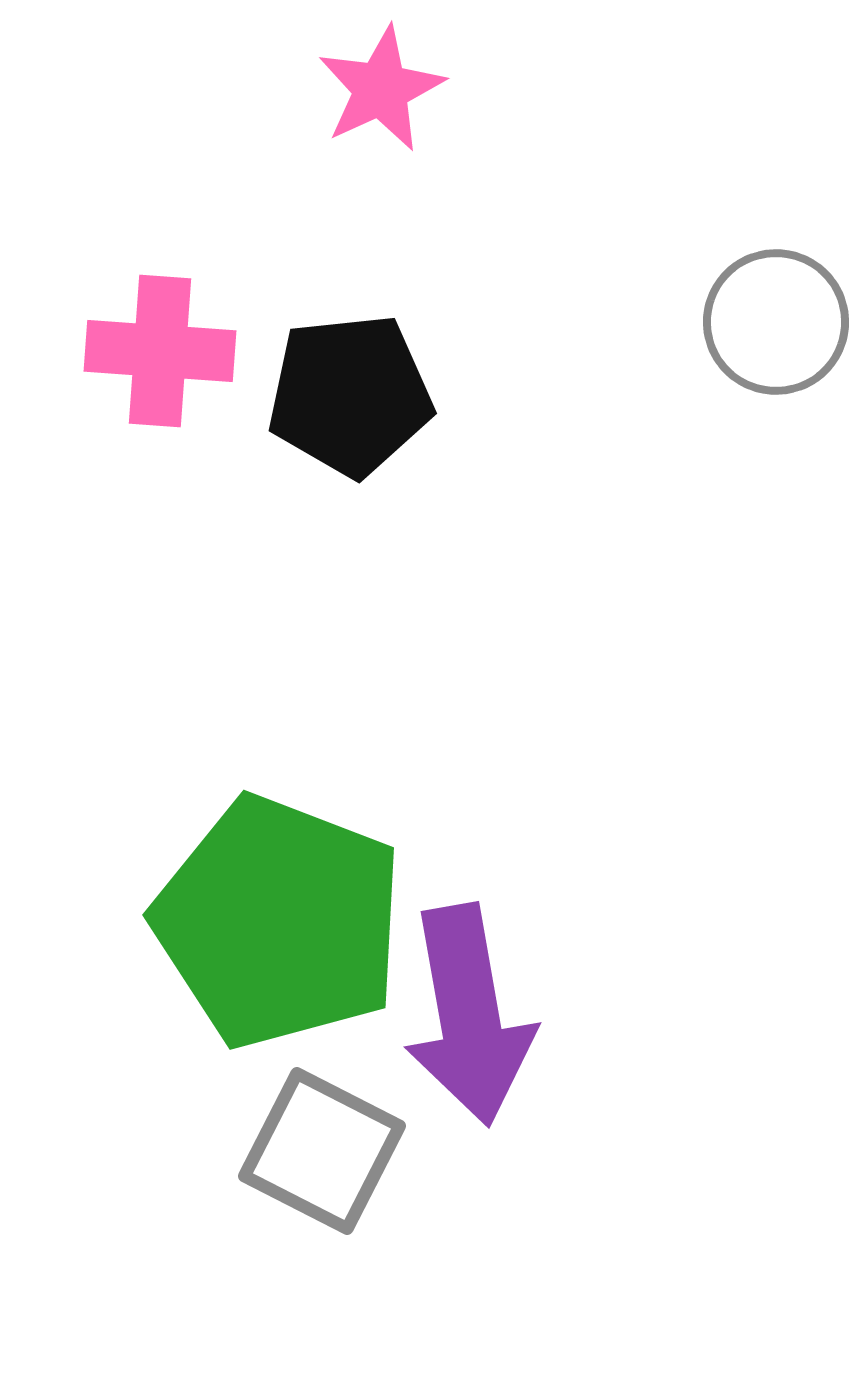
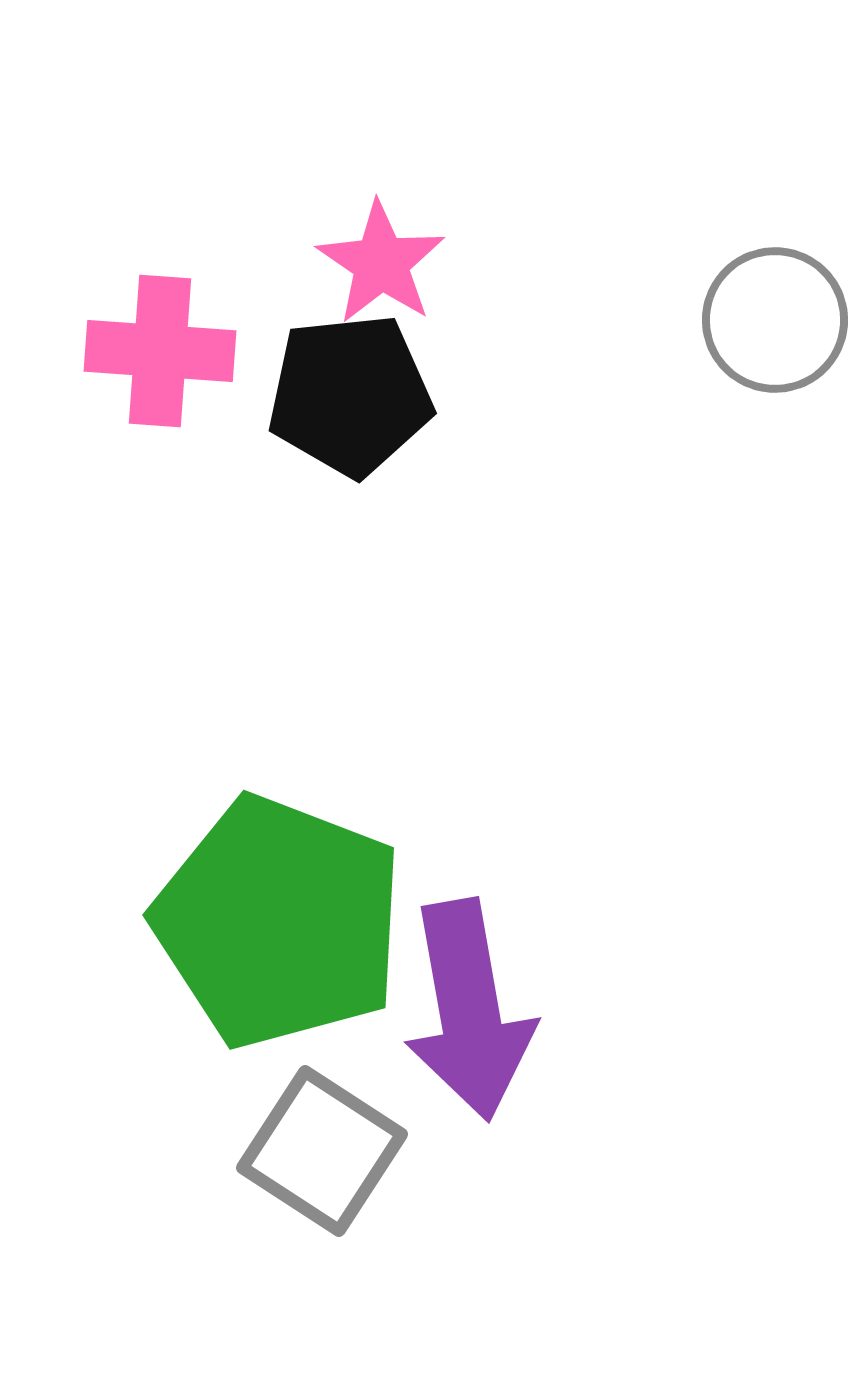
pink star: moved 174 px down; rotated 13 degrees counterclockwise
gray circle: moved 1 px left, 2 px up
purple arrow: moved 5 px up
gray square: rotated 6 degrees clockwise
